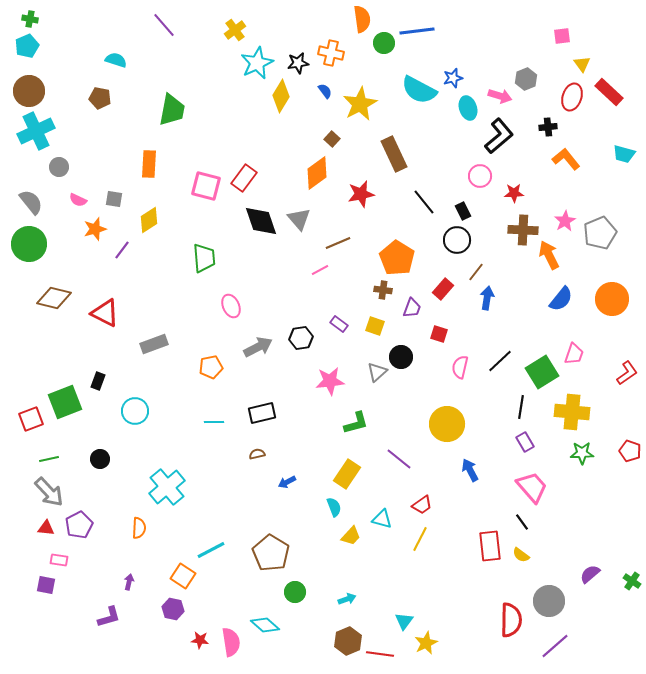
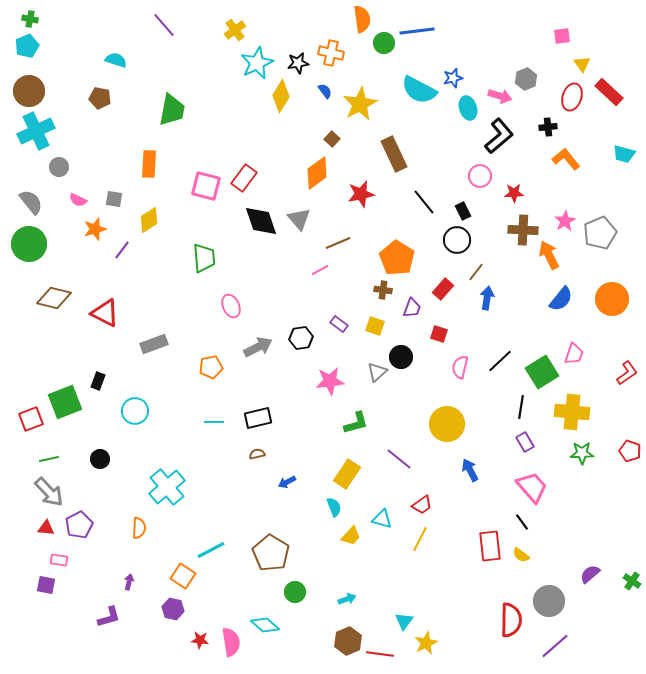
black rectangle at (262, 413): moved 4 px left, 5 px down
